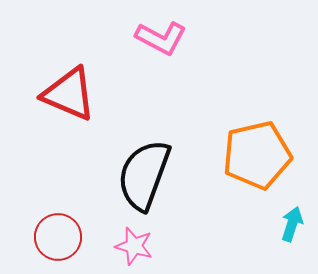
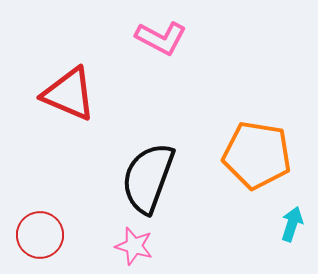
orange pentagon: rotated 22 degrees clockwise
black semicircle: moved 4 px right, 3 px down
red circle: moved 18 px left, 2 px up
